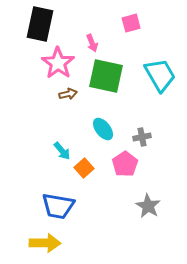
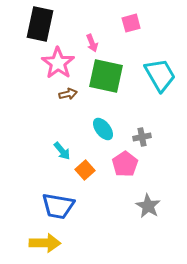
orange square: moved 1 px right, 2 px down
